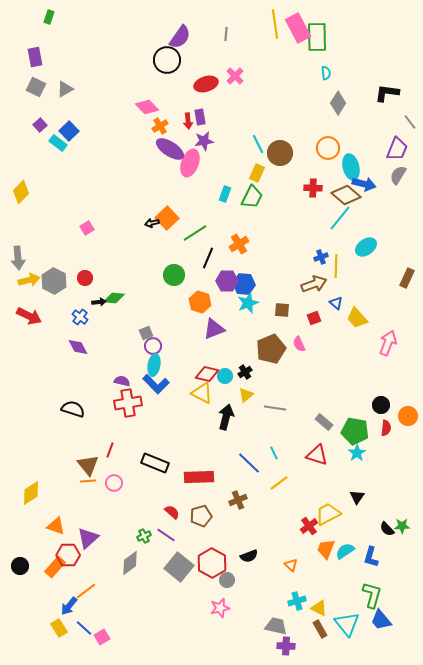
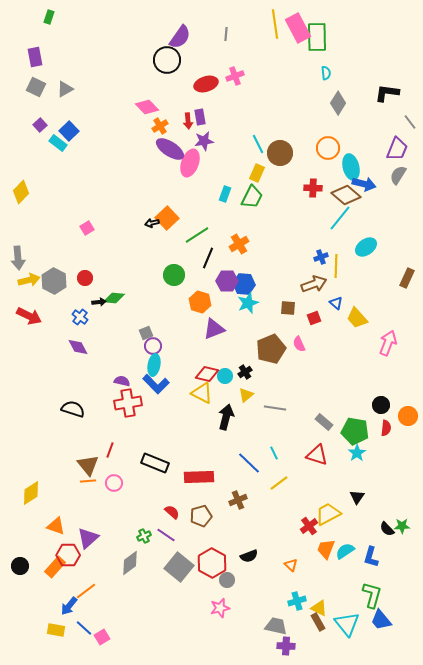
pink cross at (235, 76): rotated 24 degrees clockwise
green line at (195, 233): moved 2 px right, 2 px down
brown square at (282, 310): moved 6 px right, 2 px up
yellow rectangle at (59, 628): moved 3 px left, 2 px down; rotated 48 degrees counterclockwise
brown rectangle at (320, 629): moved 2 px left, 7 px up
